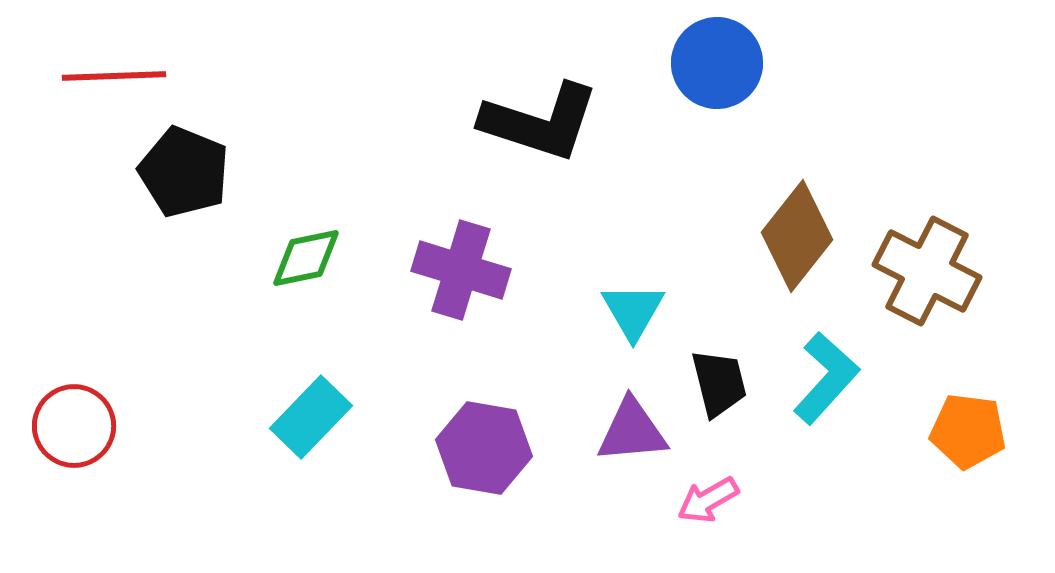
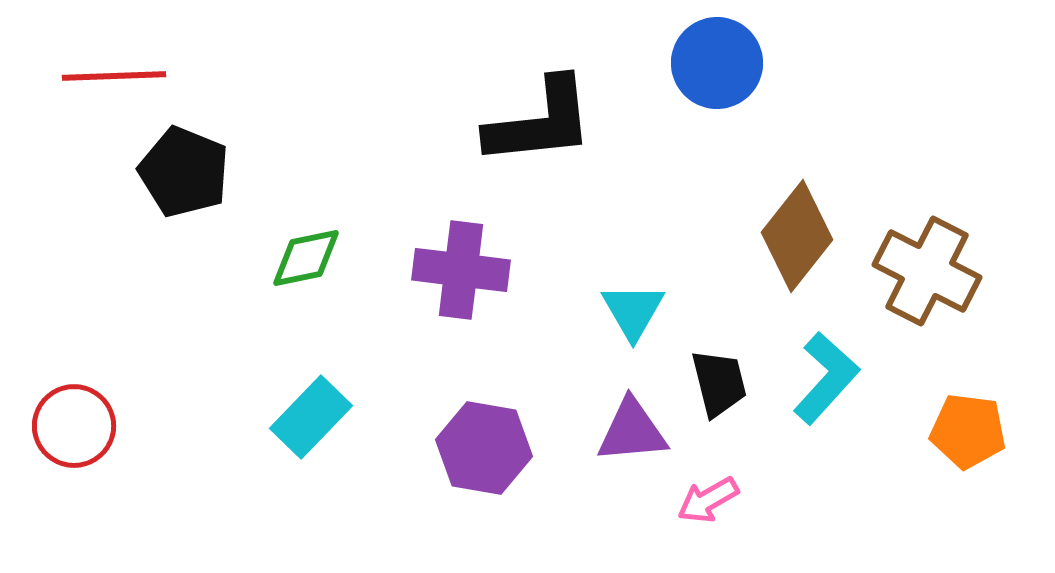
black L-shape: rotated 24 degrees counterclockwise
purple cross: rotated 10 degrees counterclockwise
